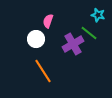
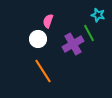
green line: rotated 24 degrees clockwise
white circle: moved 2 px right
